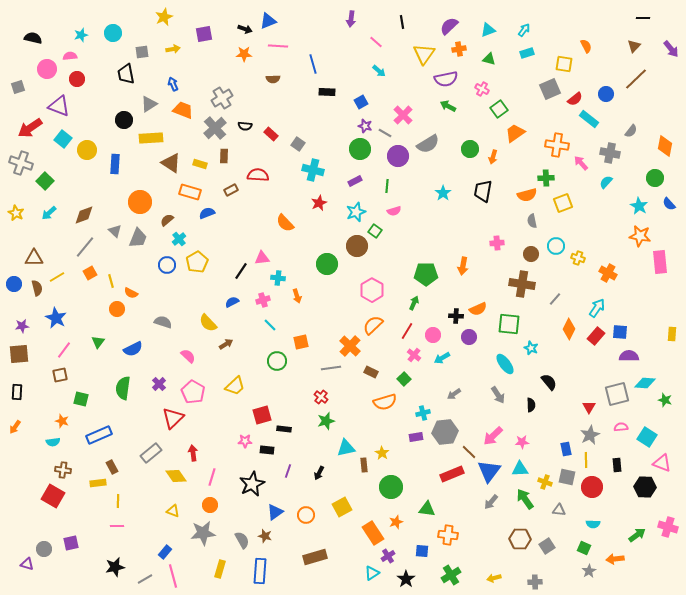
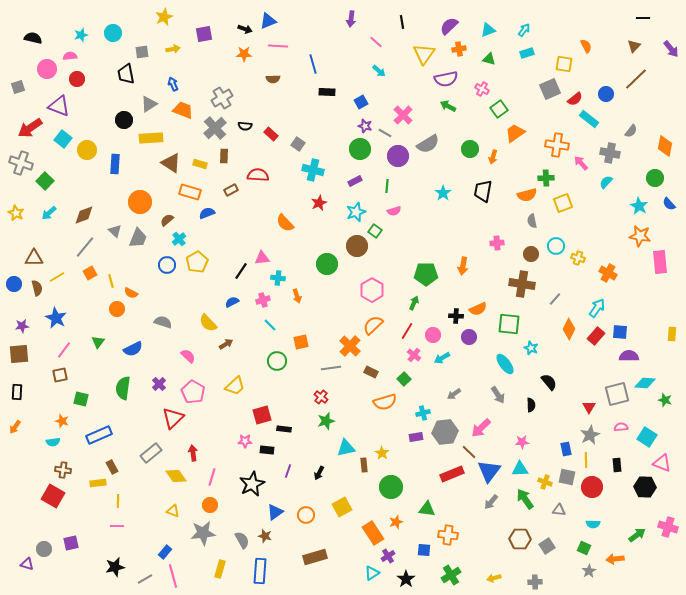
pink arrow at (493, 436): moved 12 px left, 8 px up
blue square at (422, 551): moved 2 px right, 1 px up
